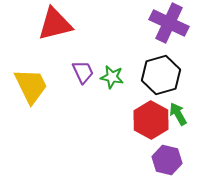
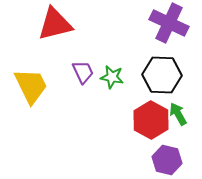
black hexagon: moved 1 px right; rotated 18 degrees clockwise
